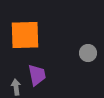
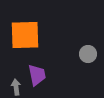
gray circle: moved 1 px down
